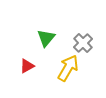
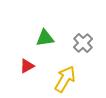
green triangle: moved 1 px left; rotated 42 degrees clockwise
yellow arrow: moved 3 px left, 11 px down
